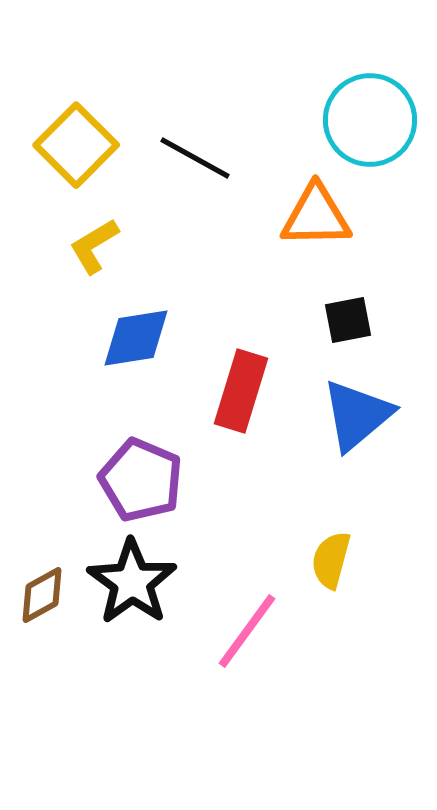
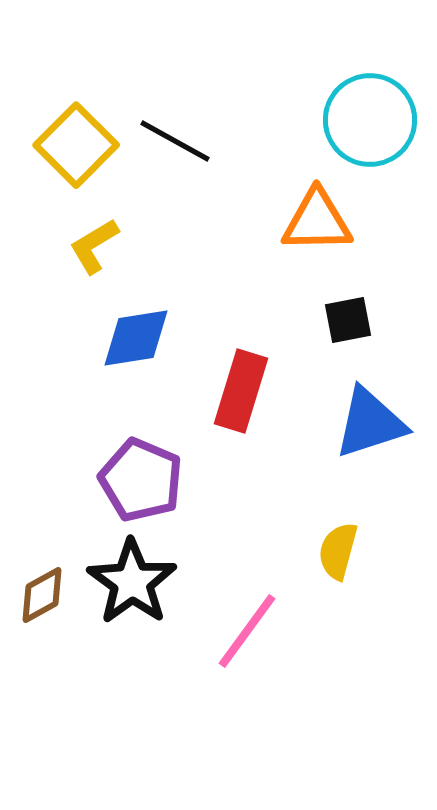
black line: moved 20 px left, 17 px up
orange triangle: moved 1 px right, 5 px down
blue triangle: moved 13 px right, 8 px down; rotated 22 degrees clockwise
yellow semicircle: moved 7 px right, 9 px up
